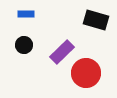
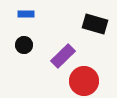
black rectangle: moved 1 px left, 4 px down
purple rectangle: moved 1 px right, 4 px down
red circle: moved 2 px left, 8 px down
